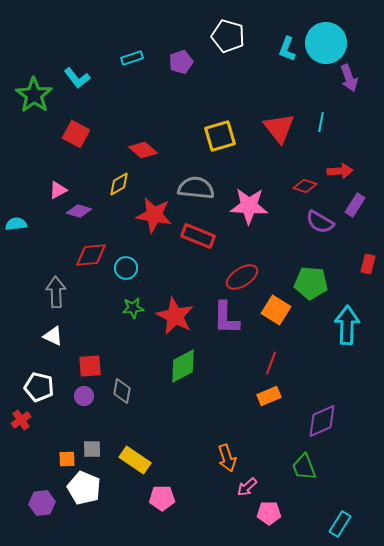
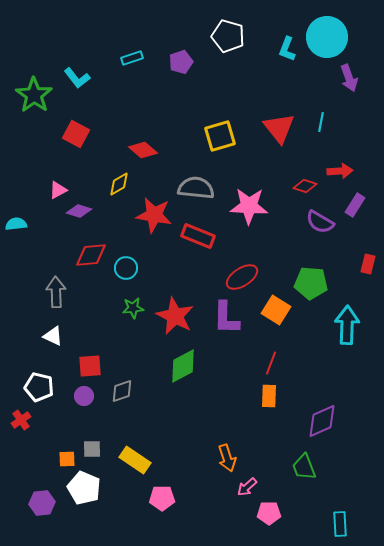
cyan circle at (326, 43): moved 1 px right, 6 px up
gray diamond at (122, 391): rotated 60 degrees clockwise
orange rectangle at (269, 396): rotated 65 degrees counterclockwise
cyan rectangle at (340, 524): rotated 35 degrees counterclockwise
